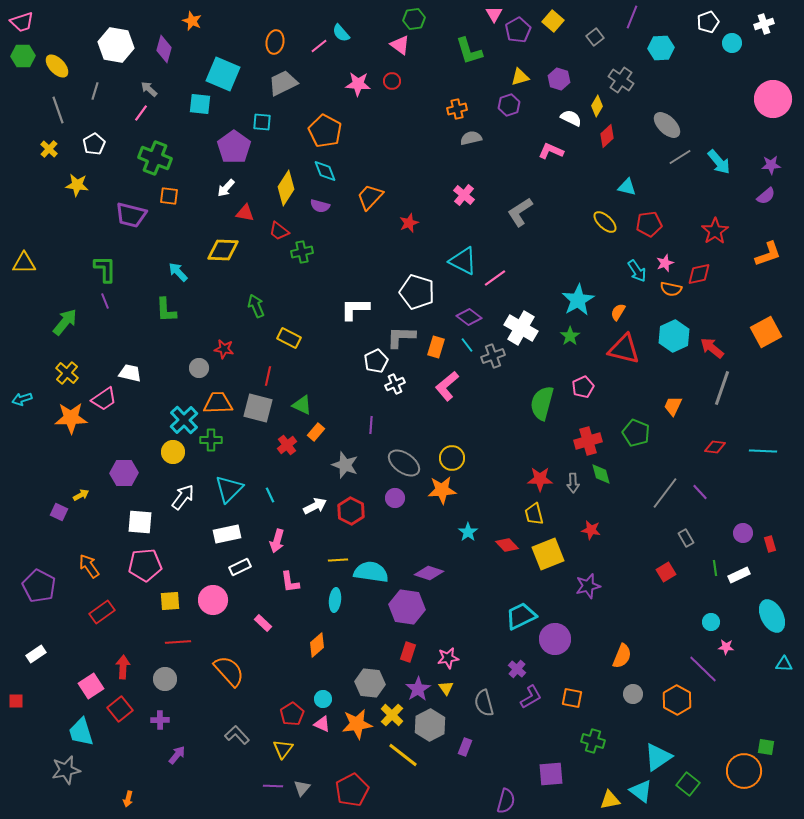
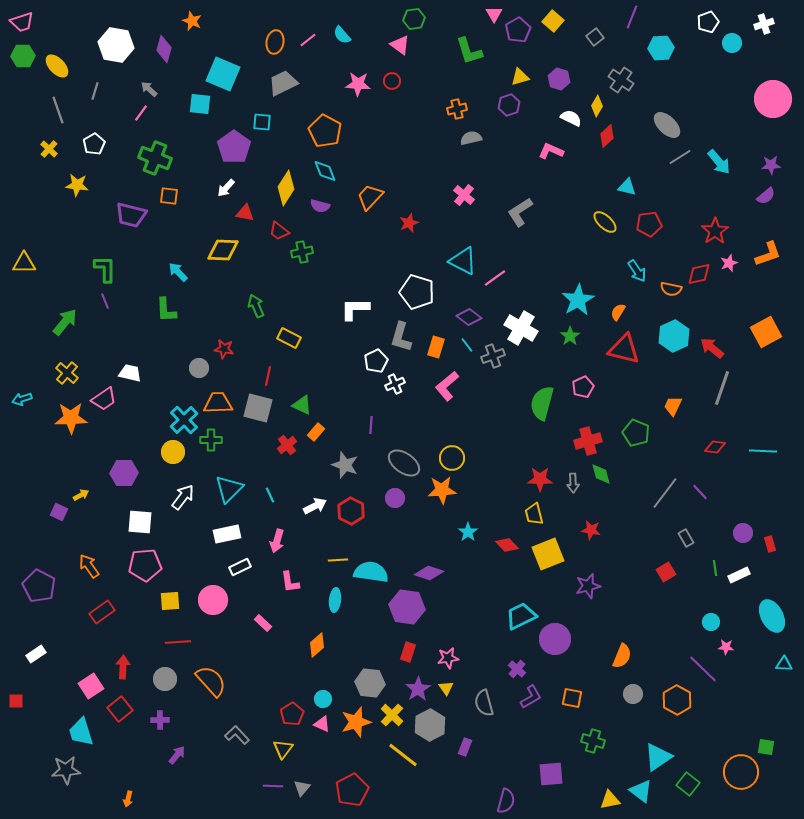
cyan semicircle at (341, 33): moved 1 px right, 2 px down
pink line at (319, 46): moved 11 px left, 6 px up
pink star at (665, 263): moved 64 px right
gray L-shape at (401, 337): rotated 76 degrees counterclockwise
orange semicircle at (229, 671): moved 18 px left, 10 px down
orange star at (357, 724): moved 1 px left, 2 px up; rotated 8 degrees counterclockwise
gray star at (66, 770): rotated 8 degrees clockwise
orange circle at (744, 771): moved 3 px left, 1 px down
